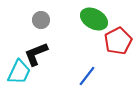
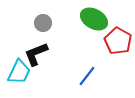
gray circle: moved 2 px right, 3 px down
red pentagon: rotated 16 degrees counterclockwise
